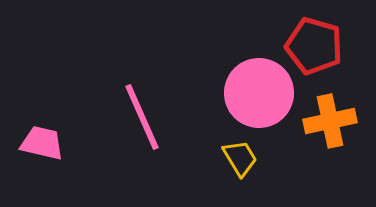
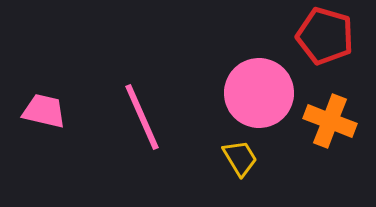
red pentagon: moved 11 px right, 10 px up
orange cross: rotated 33 degrees clockwise
pink trapezoid: moved 2 px right, 32 px up
